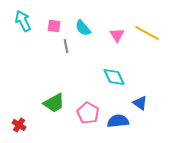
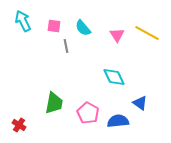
green trapezoid: rotated 50 degrees counterclockwise
